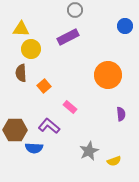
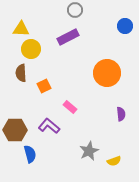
orange circle: moved 1 px left, 2 px up
orange square: rotated 16 degrees clockwise
blue semicircle: moved 4 px left, 6 px down; rotated 108 degrees counterclockwise
